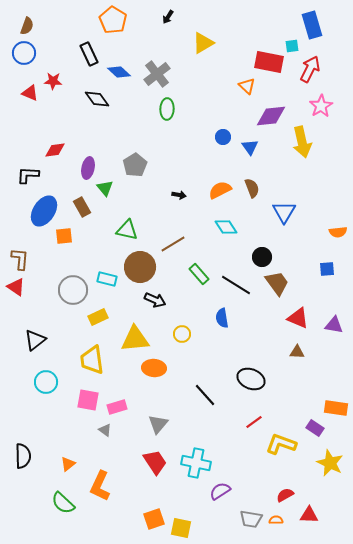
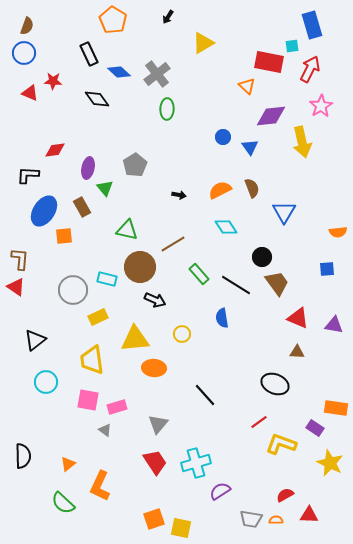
black ellipse at (251, 379): moved 24 px right, 5 px down
red line at (254, 422): moved 5 px right
cyan cross at (196, 463): rotated 28 degrees counterclockwise
